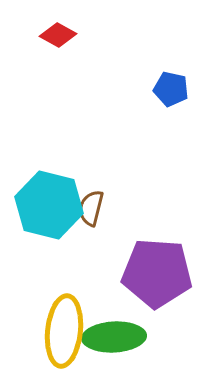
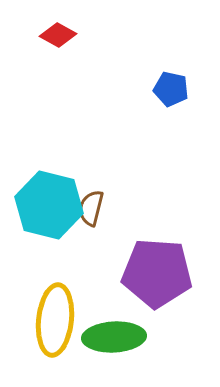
yellow ellipse: moved 9 px left, 11 px up
